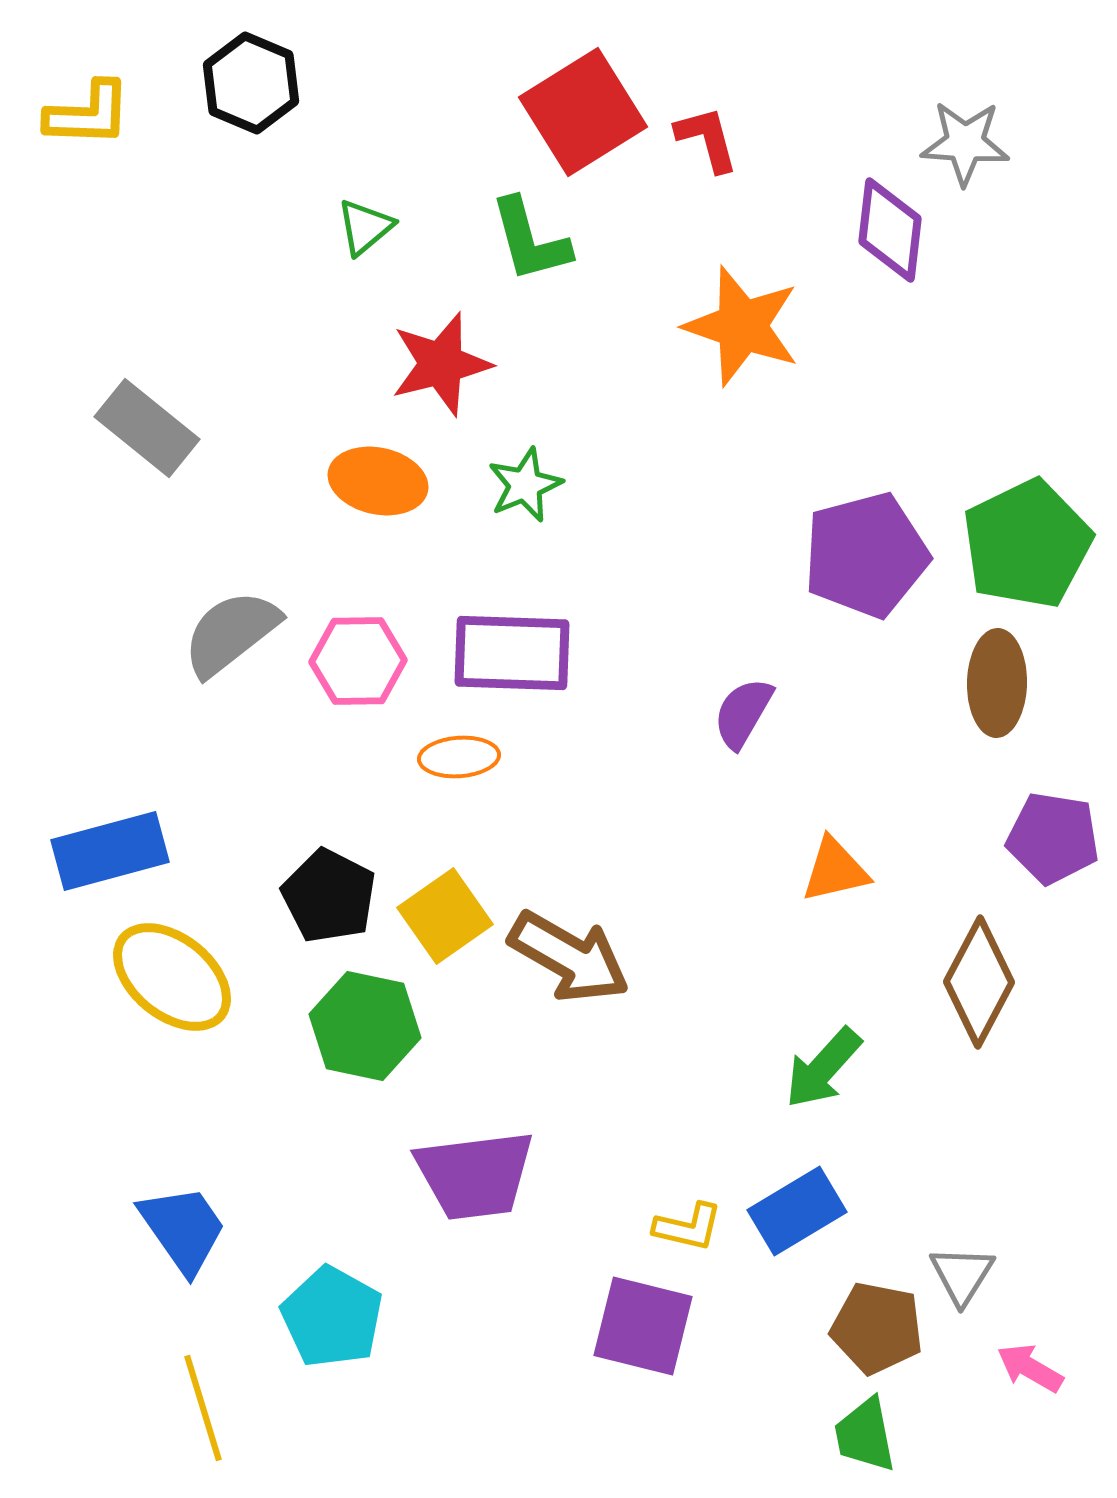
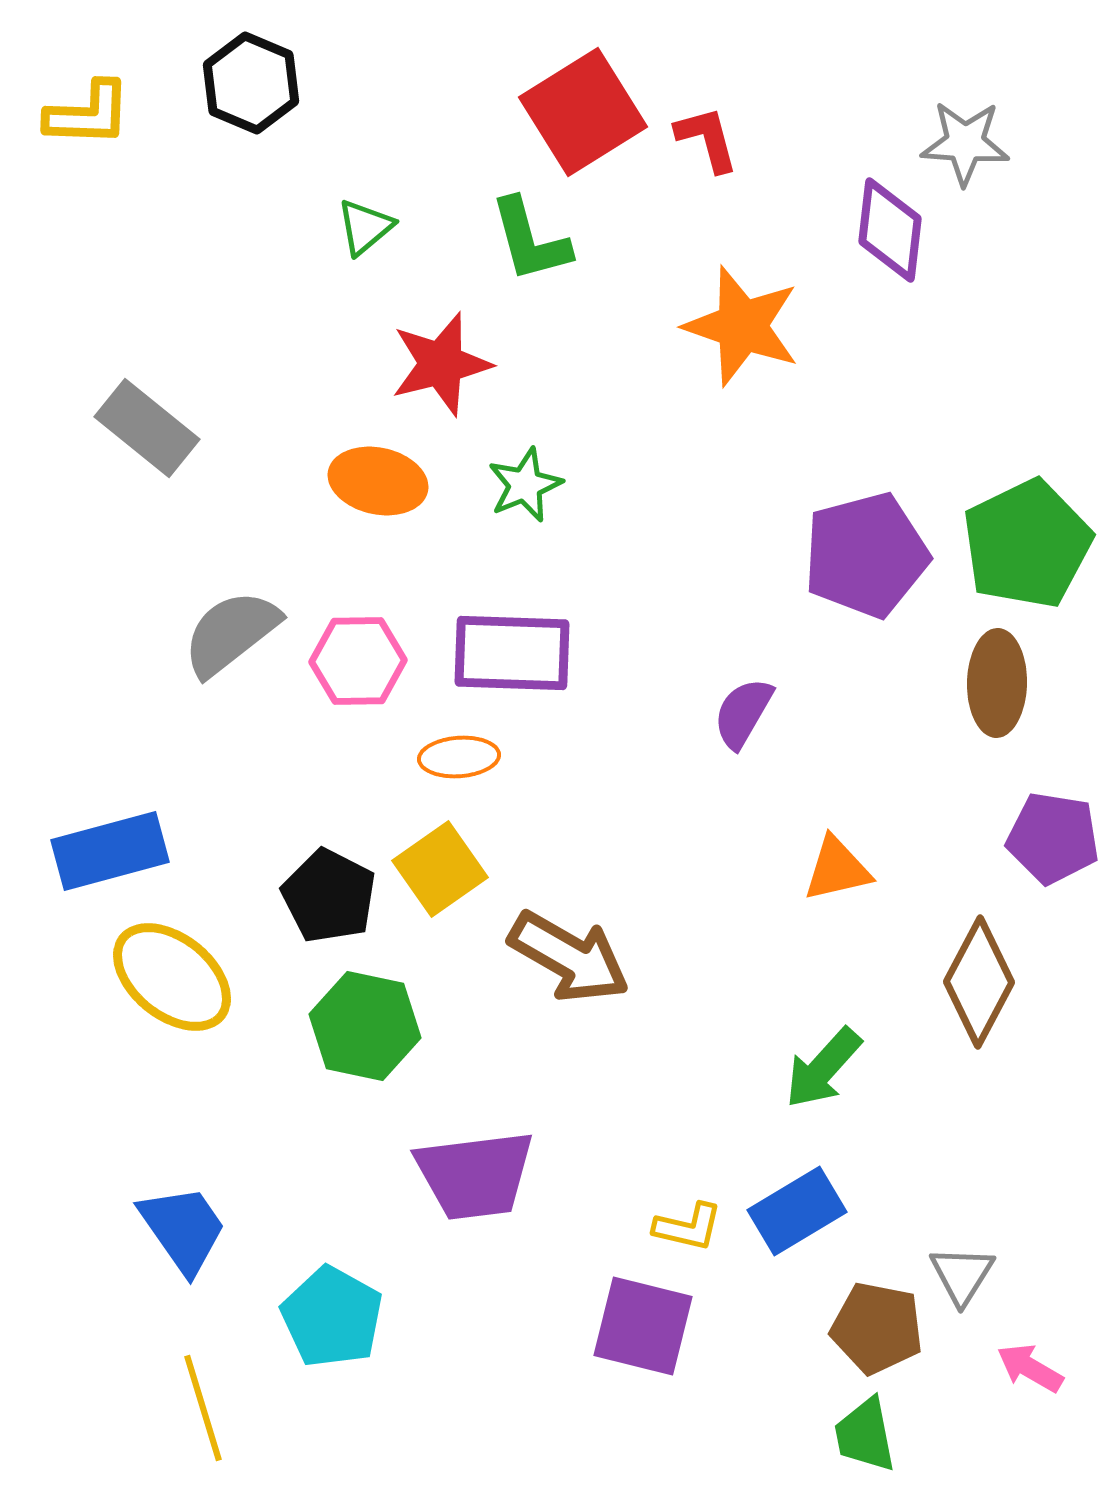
orange triangle at (835, 870): moved 2 px right, 1 px up
yellow square at (445, 916): moved 5 px left, 47 px up
